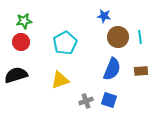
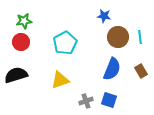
brown rectangle: rotated 64 degrees clockwise
